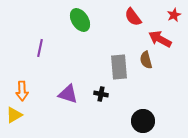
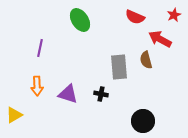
red semicircle: moved 2 px right; rotated 30 degrees counterclockwise
orange arrow: moved 15 px right, 5 px up
